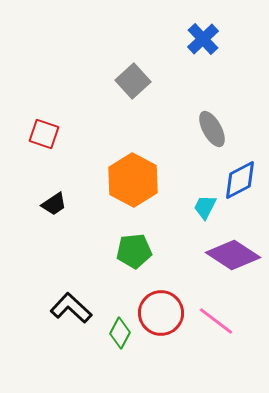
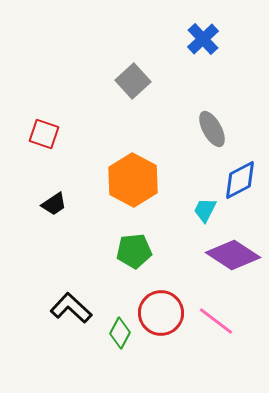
cyan trapezoid: moved 3 px down
